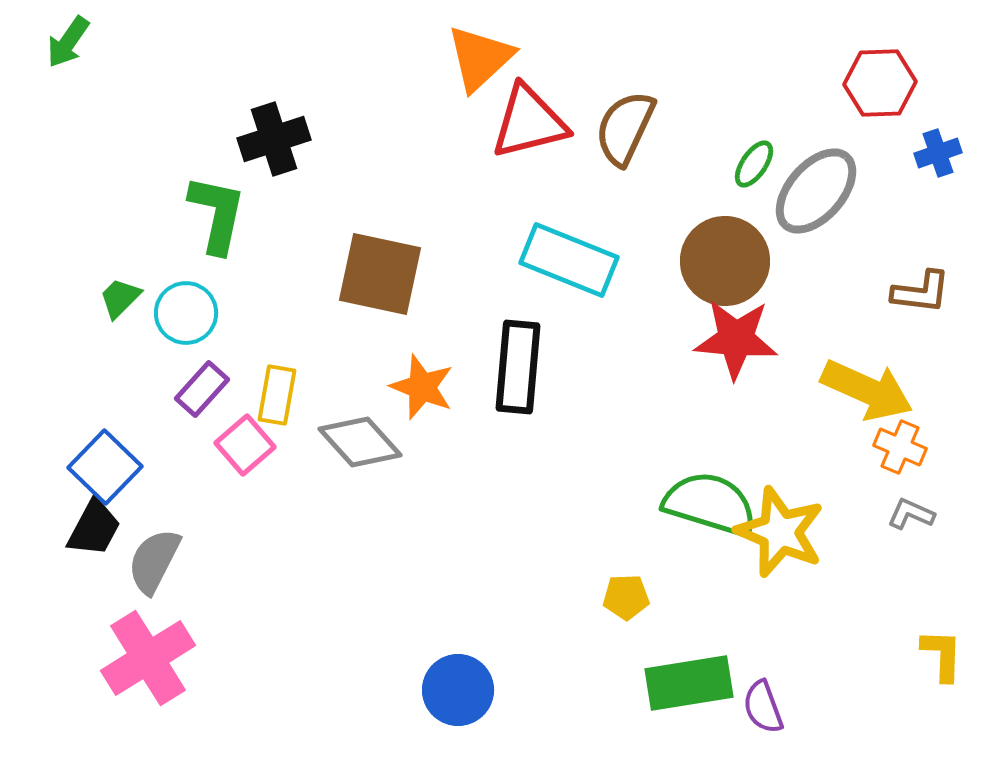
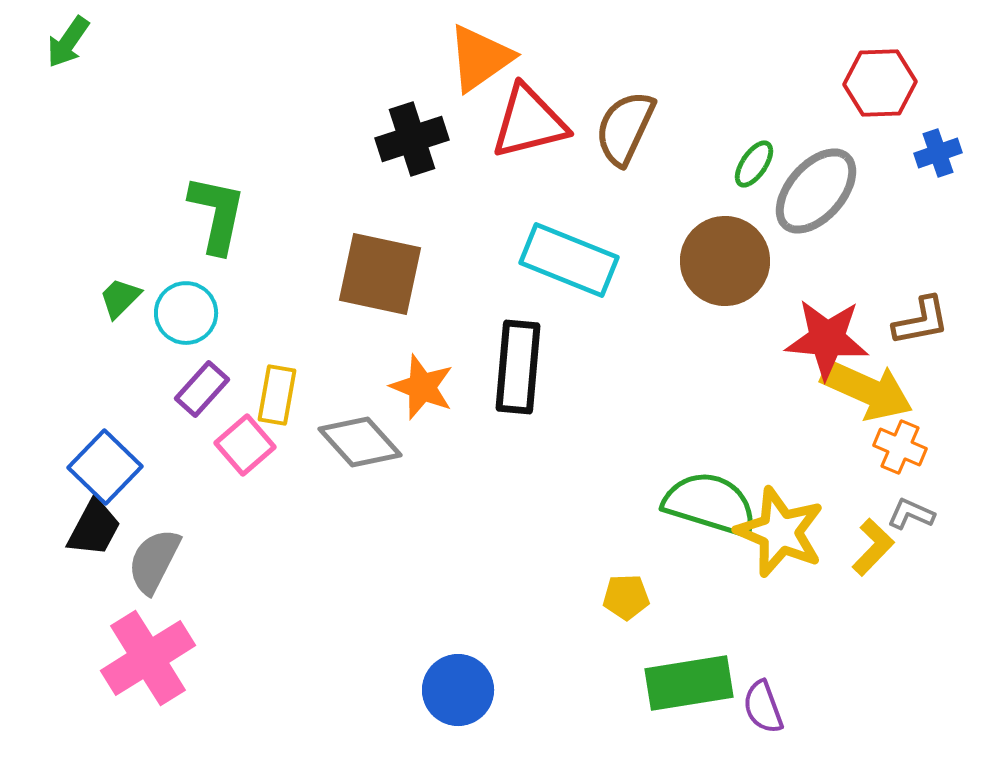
orange triangle: rotated 8 degrees clockwise
black cross: moved 138 px right
brown L-shape: moved 29 px down; rotated 18 degrees counterclockwise
red star: moved 91 px right
yellow L-shape: moved 69 px left, 108 px up; rotated 42 degrees clockwise
